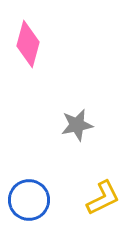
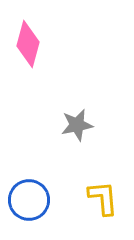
yellow L-shape: rotated 69 degrees counterclockwise
